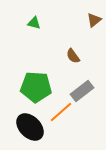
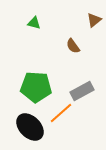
brown semicircle: moved 10 px up
gray rectangle: rotated 10 degrees clockwise
orange line: moved 1 px down
